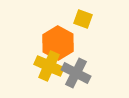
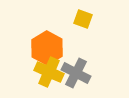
orange hexagon: moved 11 px left, 5 px down
yellow cross: moved 6 px down
